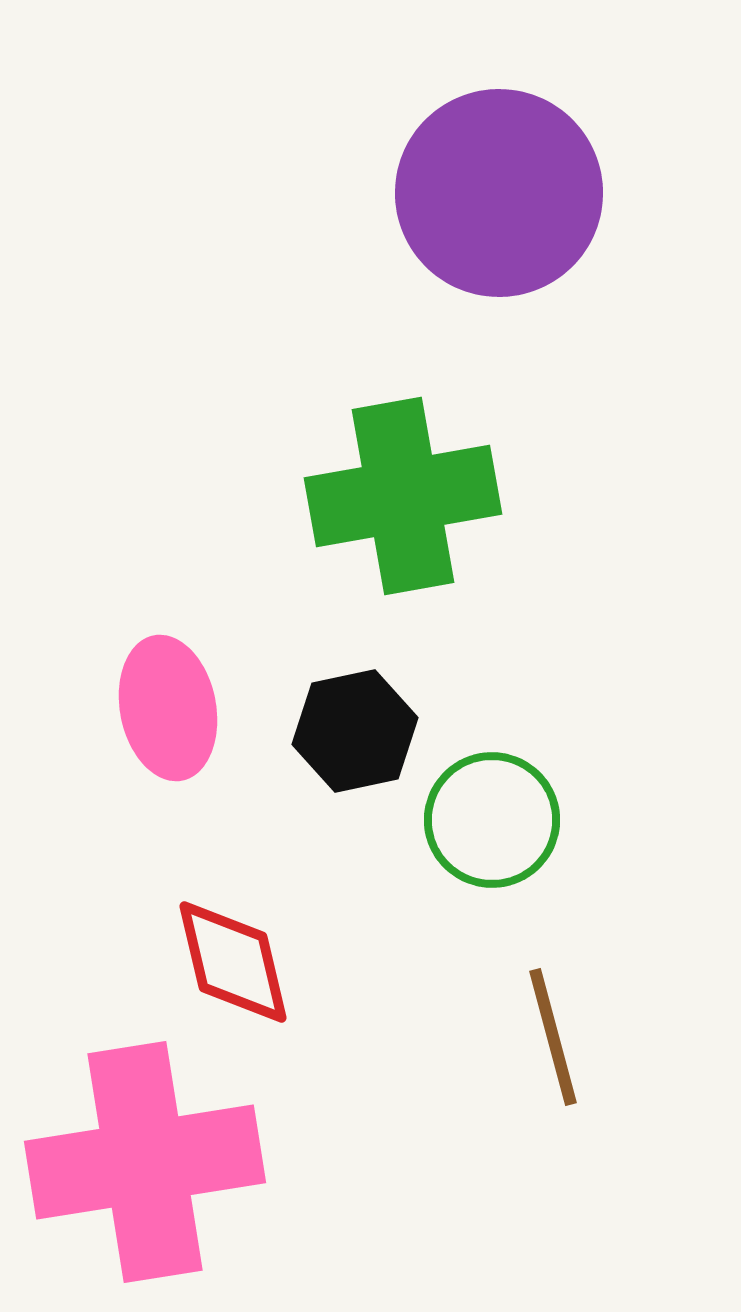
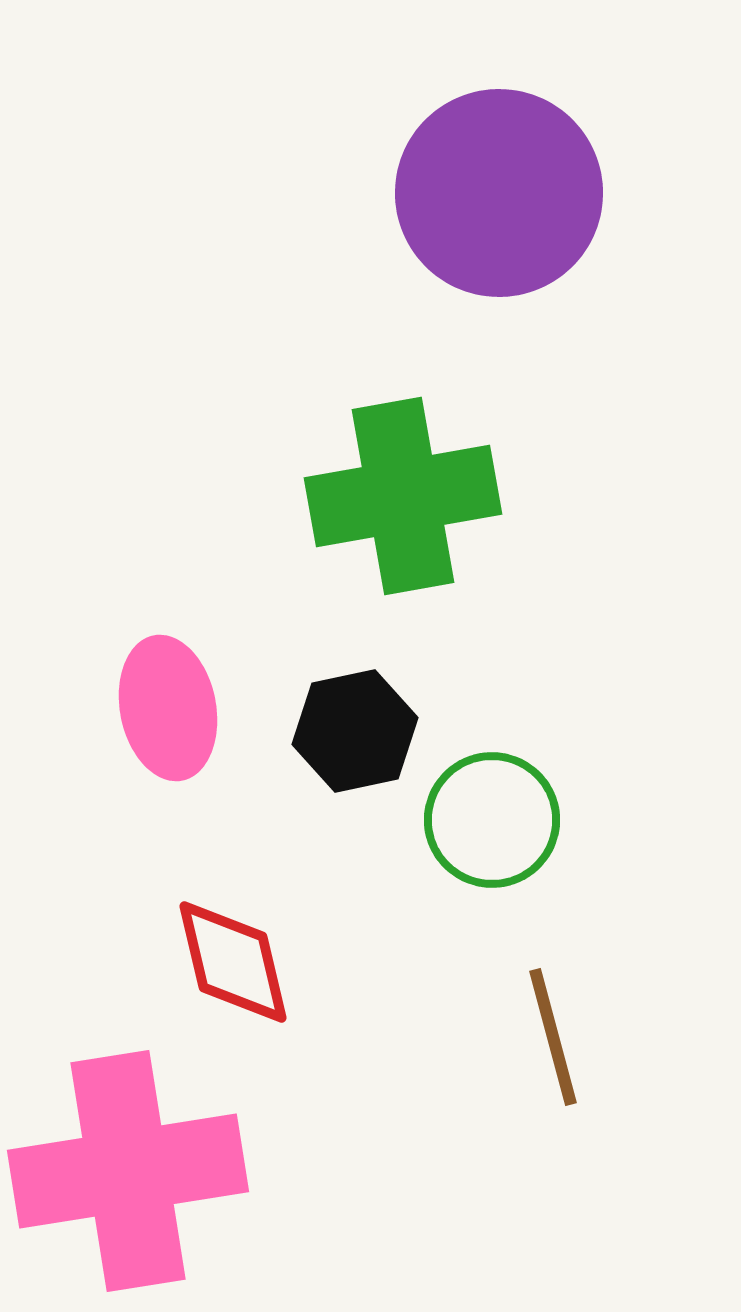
pink cross: moved 17 px left, 9 px down
